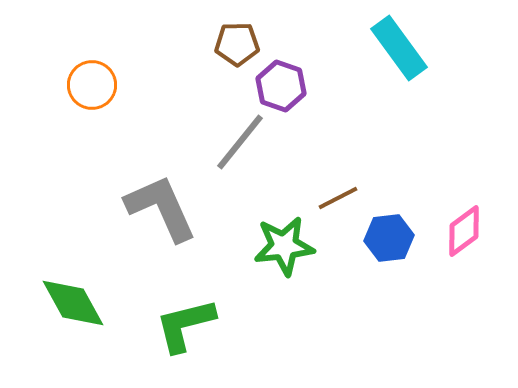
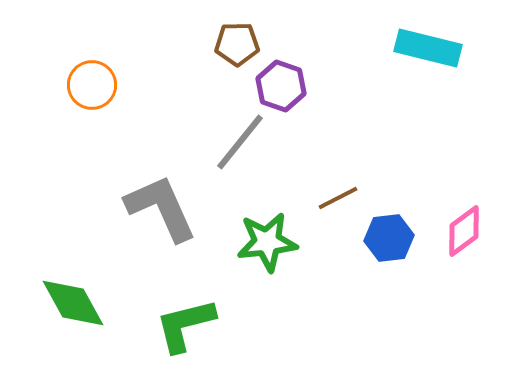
cyan rectangle: moved 29 px right; rotated 40 degrees counterclockwise
green star: moved 17 px left, 4 px up
